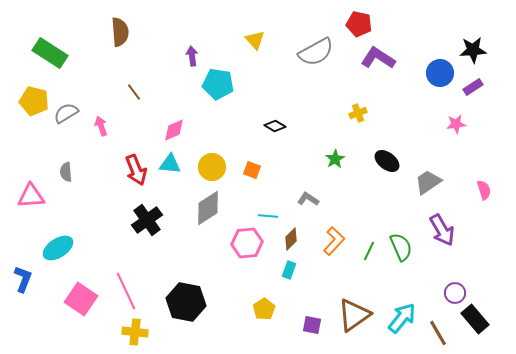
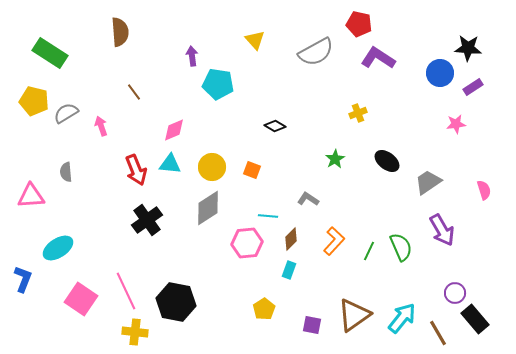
black star at (473, 50): moved 5 px left, 2 px up; rotated 8 degrees clockwise
black hexagon at (186, 302): moved 10 px left
